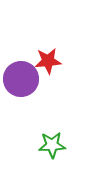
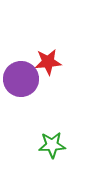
red star: moved 1 px down
